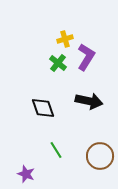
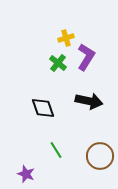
yellow cross: moved 1 px right, 1 px up
